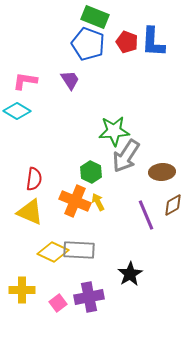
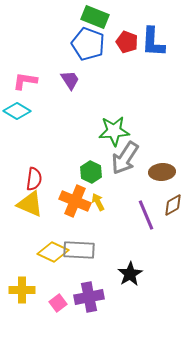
gray arrow: moved 1 px left, 2 px down
yellow triangle: moved 8 px up
